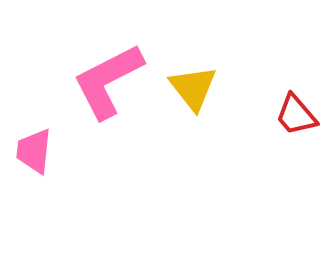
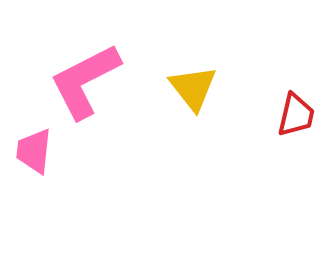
pink L-shape: moved 23 px left
red trapezoid: rotated 126 degrees counterclockwise
